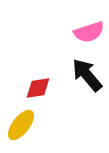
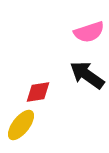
black arrow: rotated 15 degrees counterclockwise
red diamond: moved 4 px down
